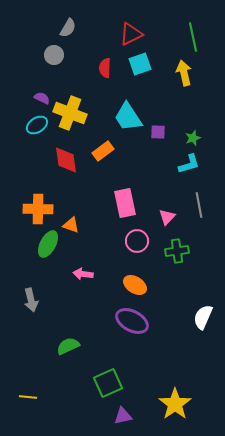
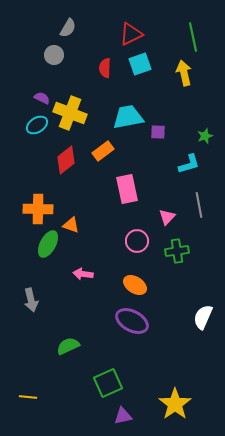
cyan trapezoid: rotated 112 degrees clockwise
green star: moved 12 px right, 2 px up
red diamond: rotated 60 degrees clockwise
pink rectangle: moved 2 px right, 14 px up
